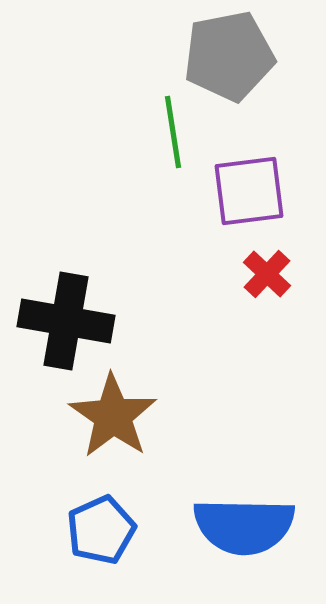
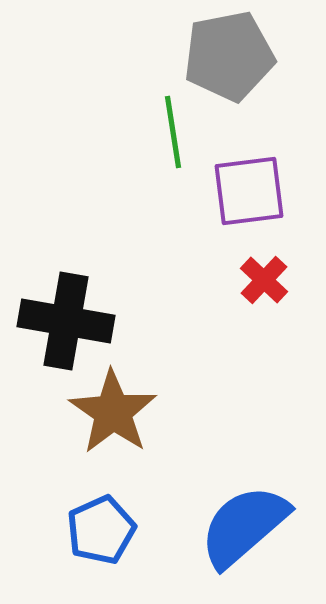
red cross: moved 3 px left, 6 px down
brown star: moved 4 px up
blue semicircle: rotated 138 degrees clockwise
